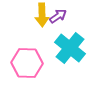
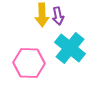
purple arrow: rotated 114 degrees clockwise
pink hexagon: moved 2 px right
